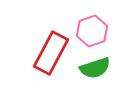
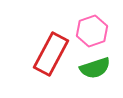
red rectangle: moved 1 px down
